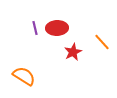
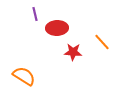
purple line: moved 14 px up
red star: rotated 30 degrees clockwise
